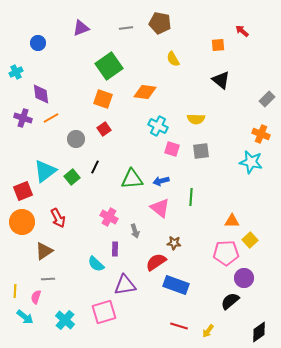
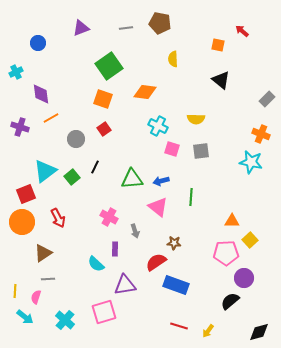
orange square at (218, 45): rotated 16 degrees clockwise
yellow semicircle at (173, 59): rotated 28 degrees clockwise
purple cross at (23, 118): moved 3 px left, 9 px down
red square at (23, 191): moved 3 px right, 3 px down
pink triangle at (160, 208): moved 2 px left, 1 px up
brown triangle at (44, 251): moved 1 px left, 2 px down
black diamond at (259, 332): rotated 20 degrees clockwise
